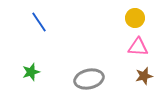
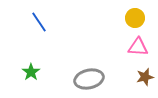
green star: rotated 18 degrees counterclockwise
brown star: moved 1 px right, 1 px down
